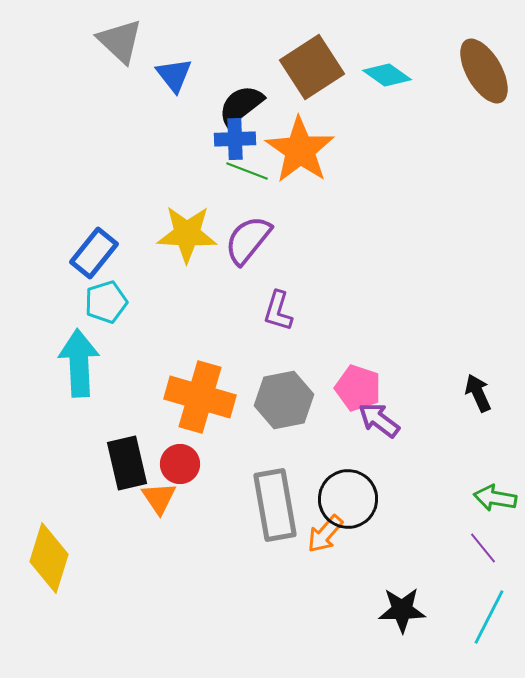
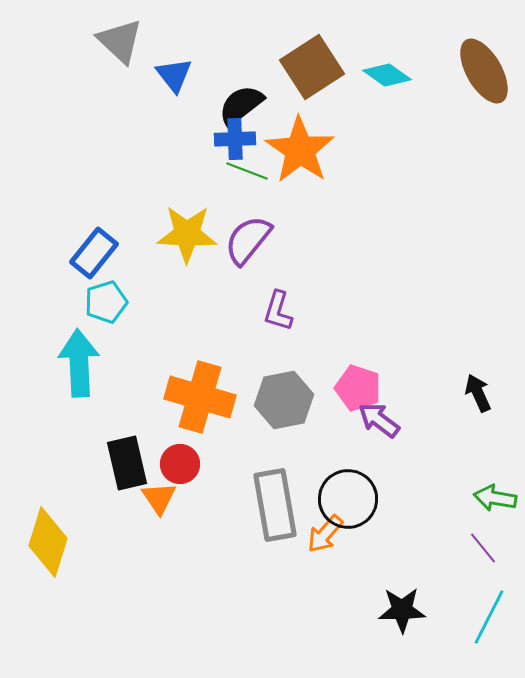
yellow diamond: moved 1 px left, 16 px up
